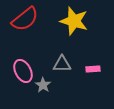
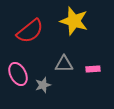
red semicircle: moved 5 px right, 12 px down
gray triangle: moved 2 px right
pink ellipse: moved 5 px left, 3 px down
gray star: rotated 21 degrees clockwise
